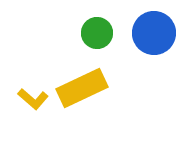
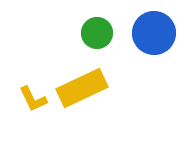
yellow L-shape: rotated 24 degrees clockwise
